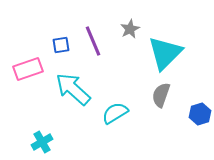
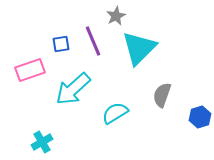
gray star: moved 14 px left, 13 px up
blue square: moved 1 px up
cyan triangle: moved 26 px left, 5 px up
pink rectangle: moved 2 px right, 1 px down
cyan arrow: rotated 84 degrees counterclockwise
gray semicircle: moved 1 px right
blue hexagon: moved 3 px down
